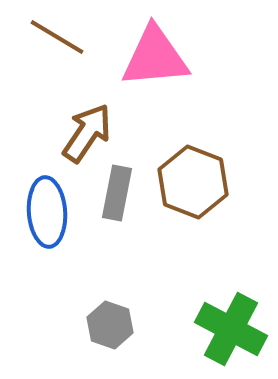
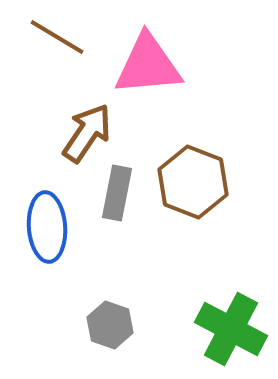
pink triangle: moved 7 px left, 8 px down
blue ellipse: moved 15 px down
